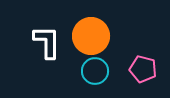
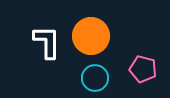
cyan circle: moved 7 px down
